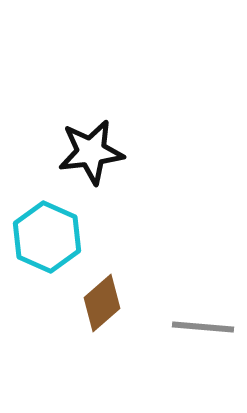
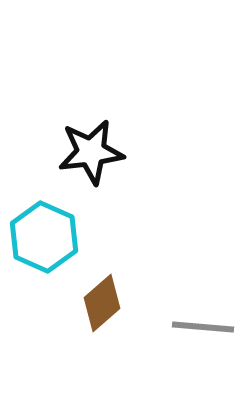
cyan hexagon: moved 3 px left
